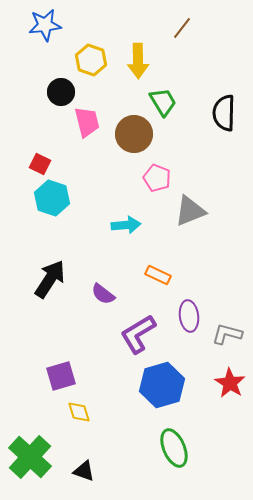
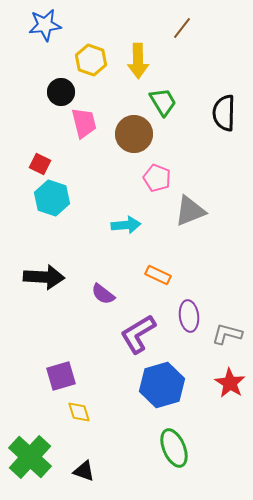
pink trapezoid: moved 3 px left, 1 px down
black arrow: moved 6 px left, 2 px up; rotated 60 degrees clockwise
